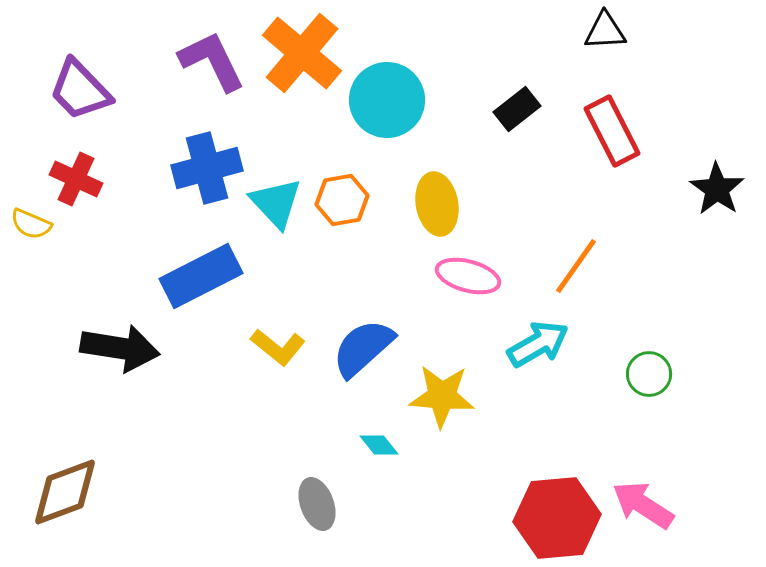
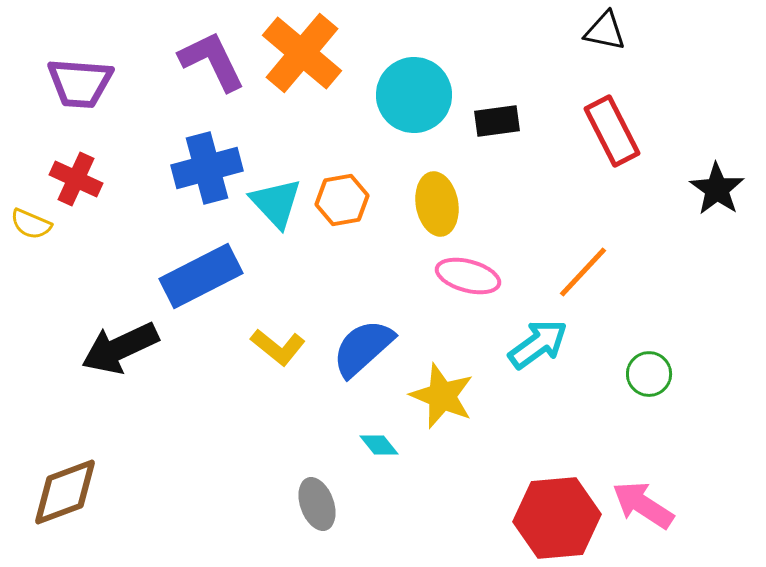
black triangle: rotated 15 degrees clockwise
purple trapezoid: moved 7 px up; rotated 42 degrees counterclockwise
cyan circle: moved 27 px right, 5 px up
black rectangle: moved 20 px left, 12 px down; rotated 30 degrees clockwise
orange line: moved 7 px right, 6 px down; rotated 8 degrees clockwise
cyan arrow: rotated 6 degrees counterclockwise
black arrow: rotated 146 degrees clockwise
yellow star: rotated 18 degrees clockwise
